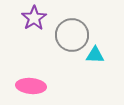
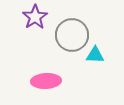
purple star: moved 1 px right, 1 px up
pink ellipse: moved 15 px right, 5 px up; rotated 8 degrees counterclockwise
